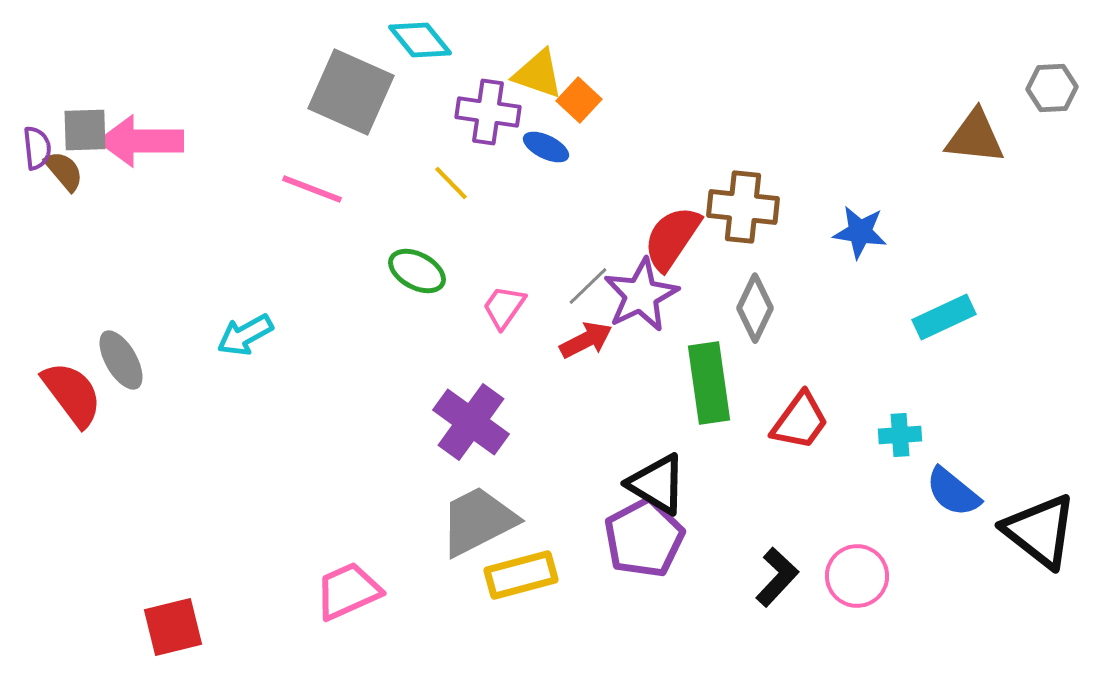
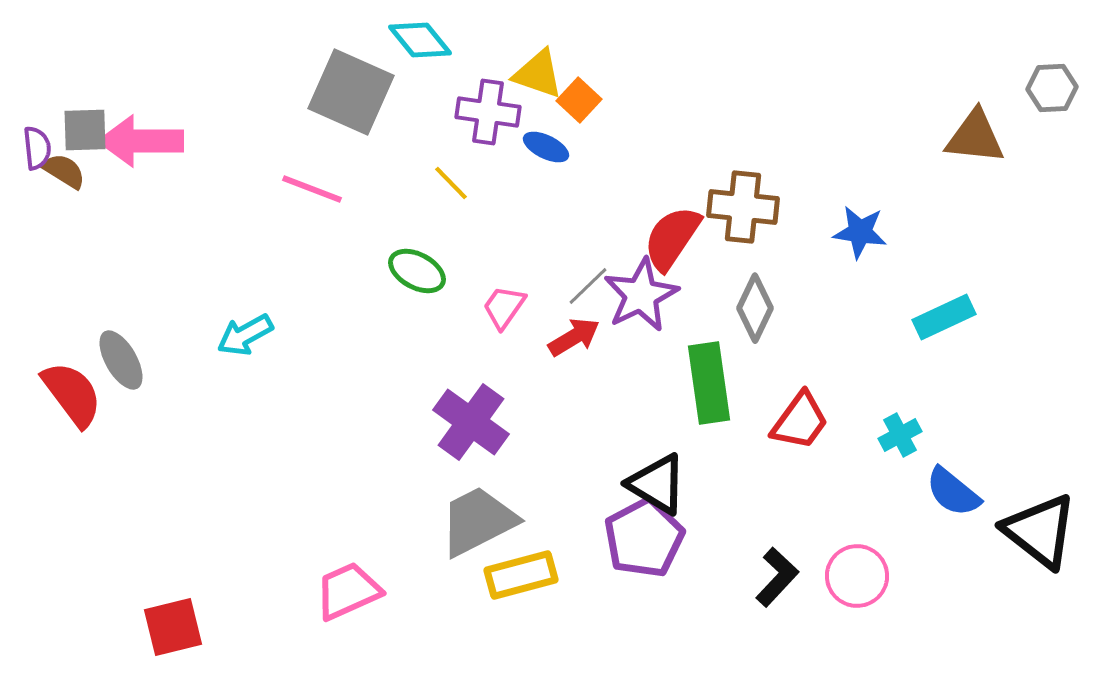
brown semicircle at (64, 171): rotated 18 degrees counterclockwise
red arrow at (586, 340): moved 12 px left, 3 px up; rotated 4 degrees counterclockwise
cyan cross at (900, 435): rotated 24 degrees counterclockwise
